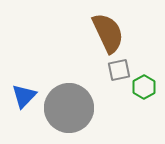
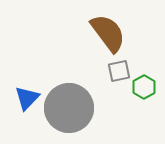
brown semicircle: rotated 12 degrees counterclockwise
gray square: moved 1 px down
blue triangle: moved 3 px right, 2 px down
